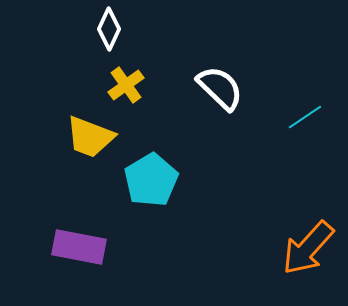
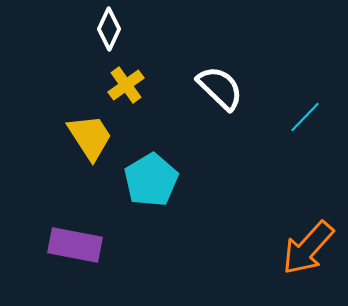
cyan line: rotated 12 degrees counterclockwise
yellow trapezoid: rotated 144 degrees counterclockwise
purple rectangle: moved 4 px left, 2 px up
